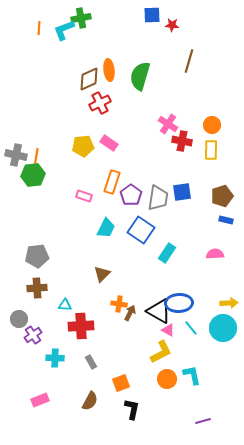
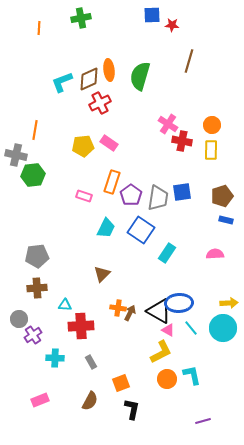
cyan L-shape at (64, 30): moved 2 px left, 52 px down
orange line at (36, 158): moved 1 px left, 28 px up
orange cross at (119, 304): moved 1 px left, 4 px down
